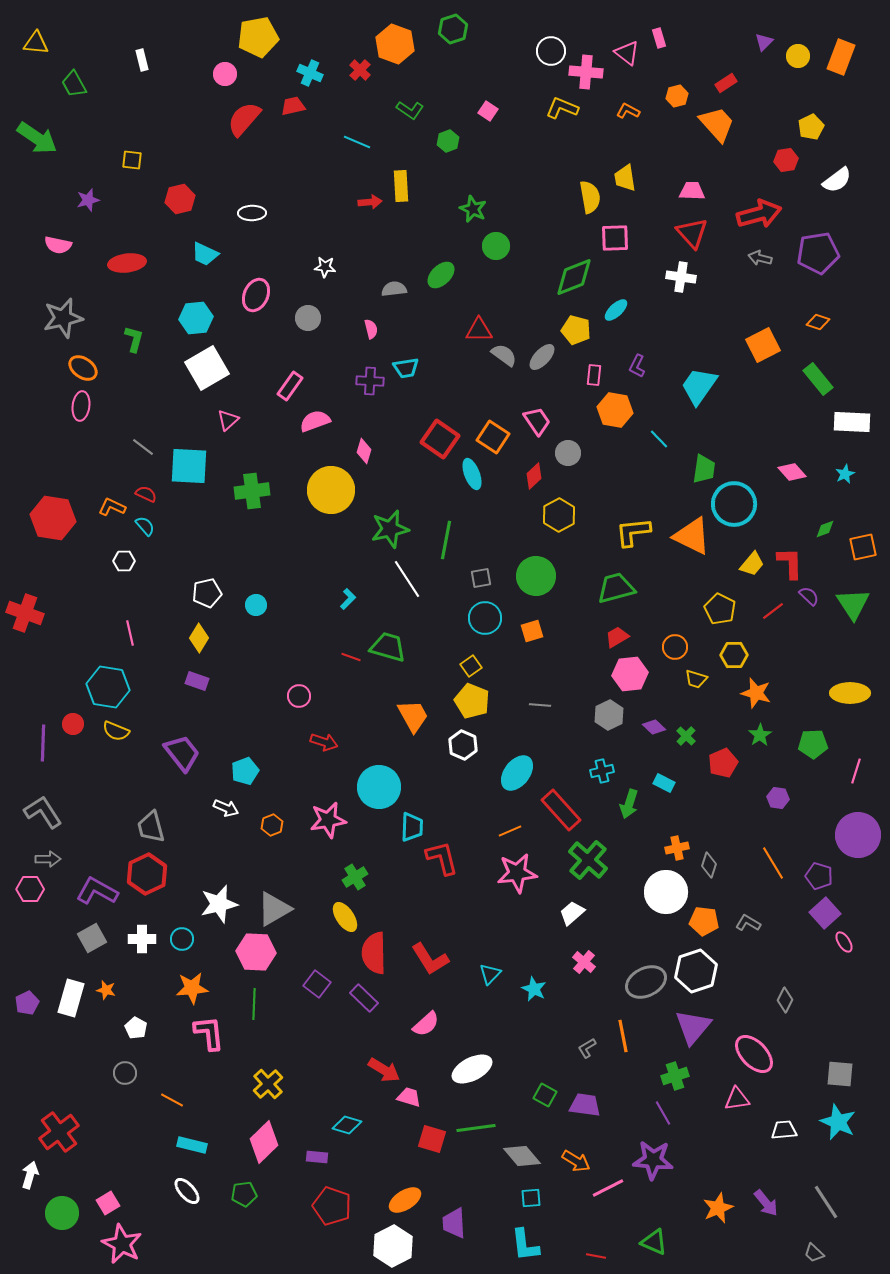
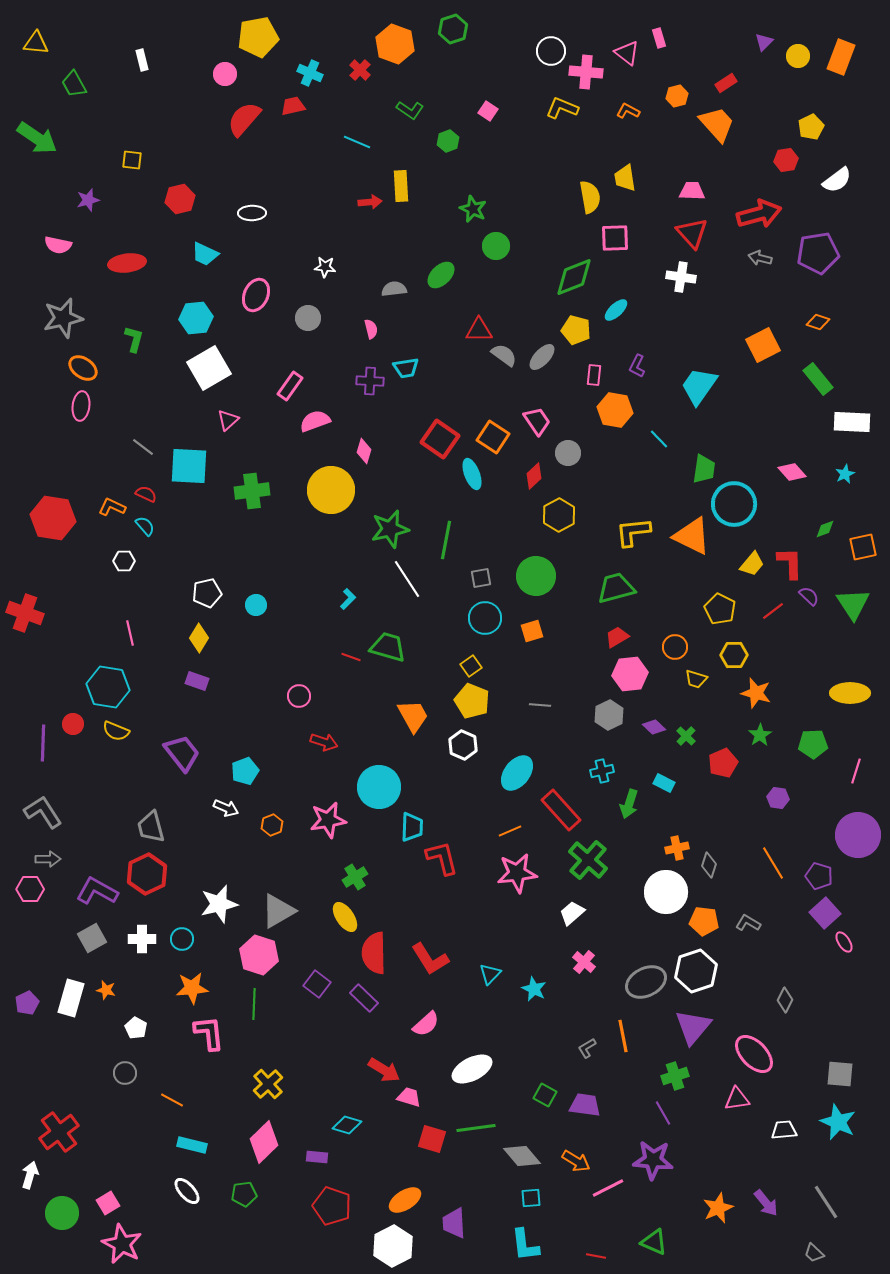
white square at (207, 368): moved 2 px right
gray triangle at (274, 909): moved 4 px right, 2 px down
pink hexagon at (256, 952): moved 3 px right, 3 px down; rotated 15 degrees clockwise
